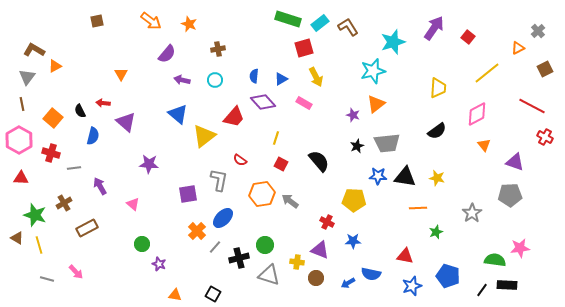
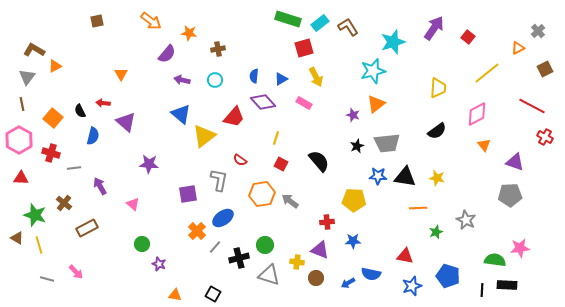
orange star at (189, 24): moved 9 px down; rotated 14 degrees counterclockwise
blue triangle at (178, 114): moved 3 px right
brown cross at (64, 203): rotated 21 degrees counterclockwise
gray star at (472, 213): moved 6 px left, 7 px down; rotated 12 degrees counterclockwise
blue ellipse at (223, 218): rotated 10 degrees clockwise
red cross at (327, 222): rotated 32 degrees counterclockwise
black line at (482, 290): rotated 32 degrees counterclockwise
